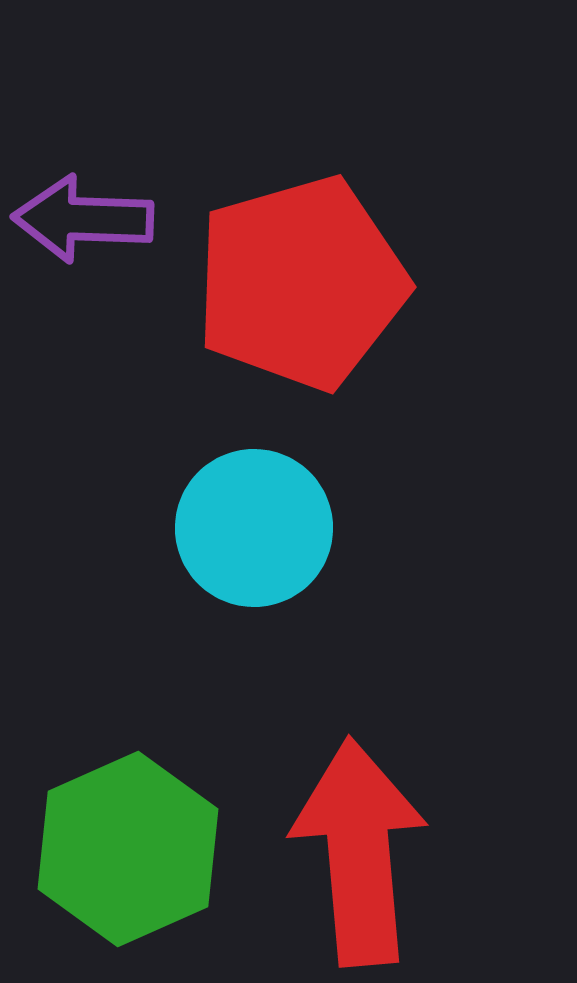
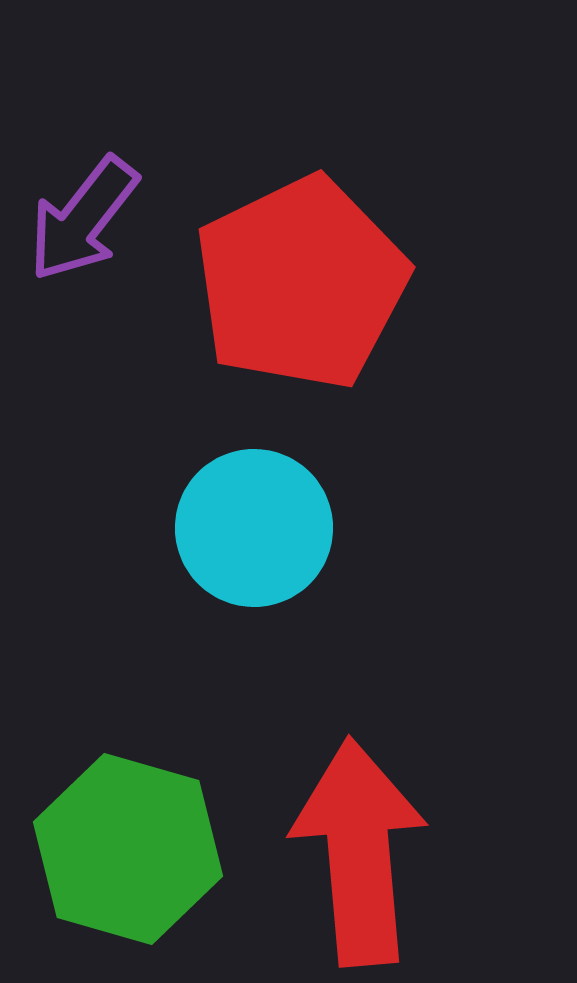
purple arrow: rotated 54 degrees counterclockwise
red pentagon: rotated 10 degrees counterclockwise
green hexagon: rotated 20 degrees counterclockwise
